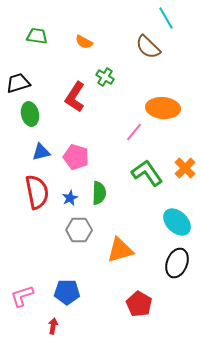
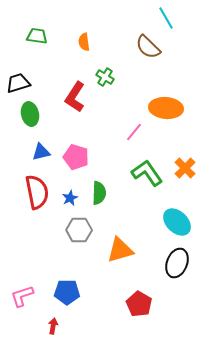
orange semicircle: rotated 54 degrees clockwise
orange ellipse: moved 3 px right
